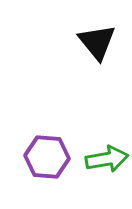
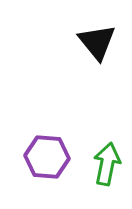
green arrow: moved 5 px down; rotated 69 degrees counterclockwise
